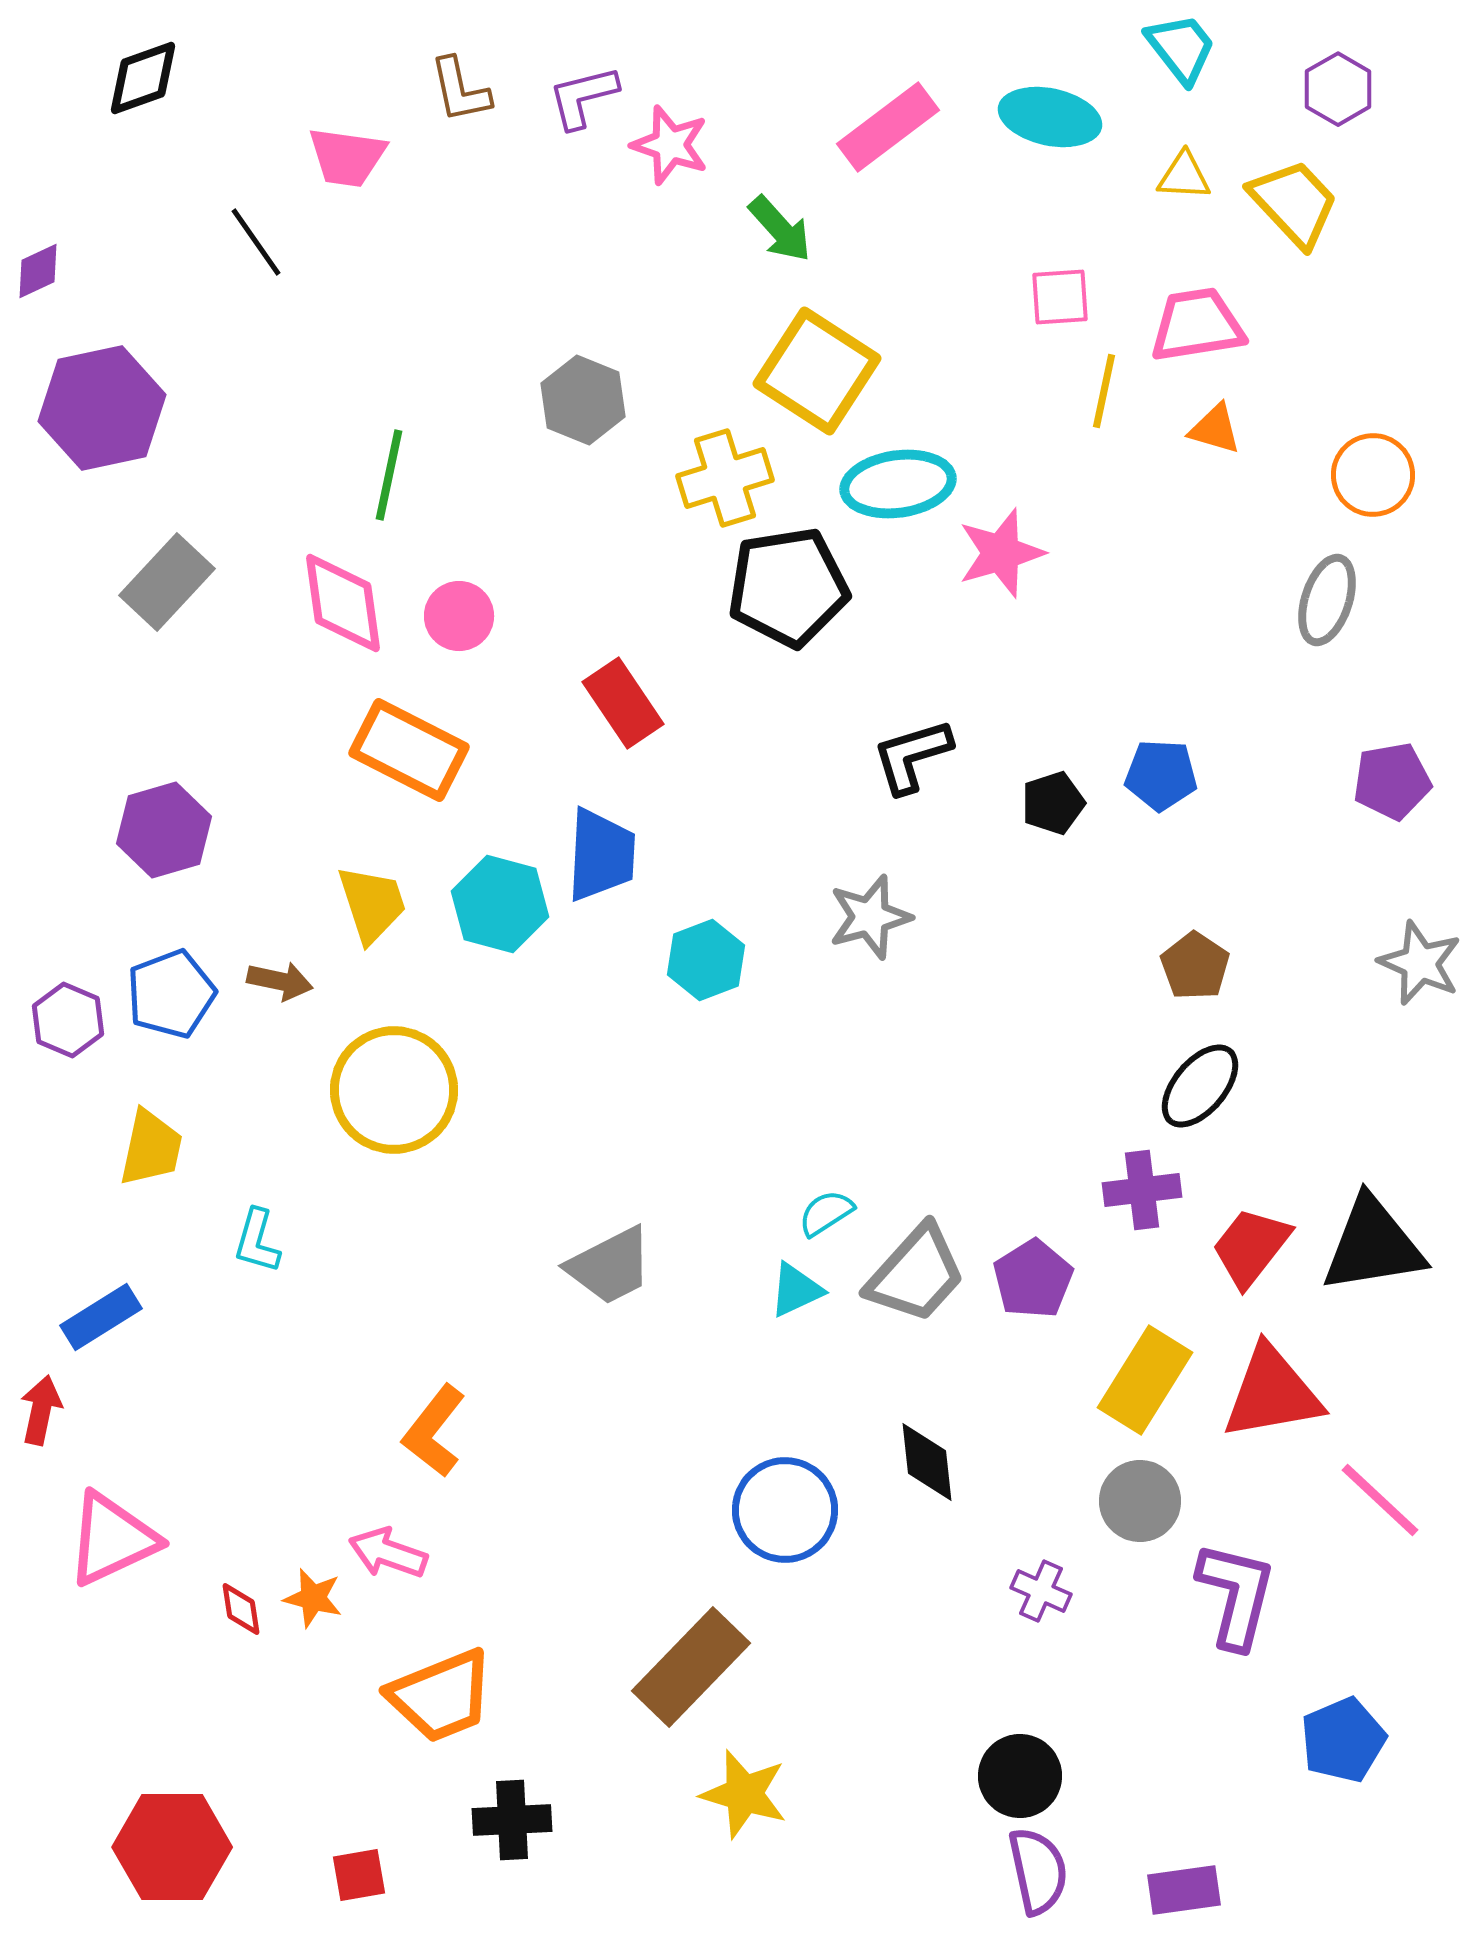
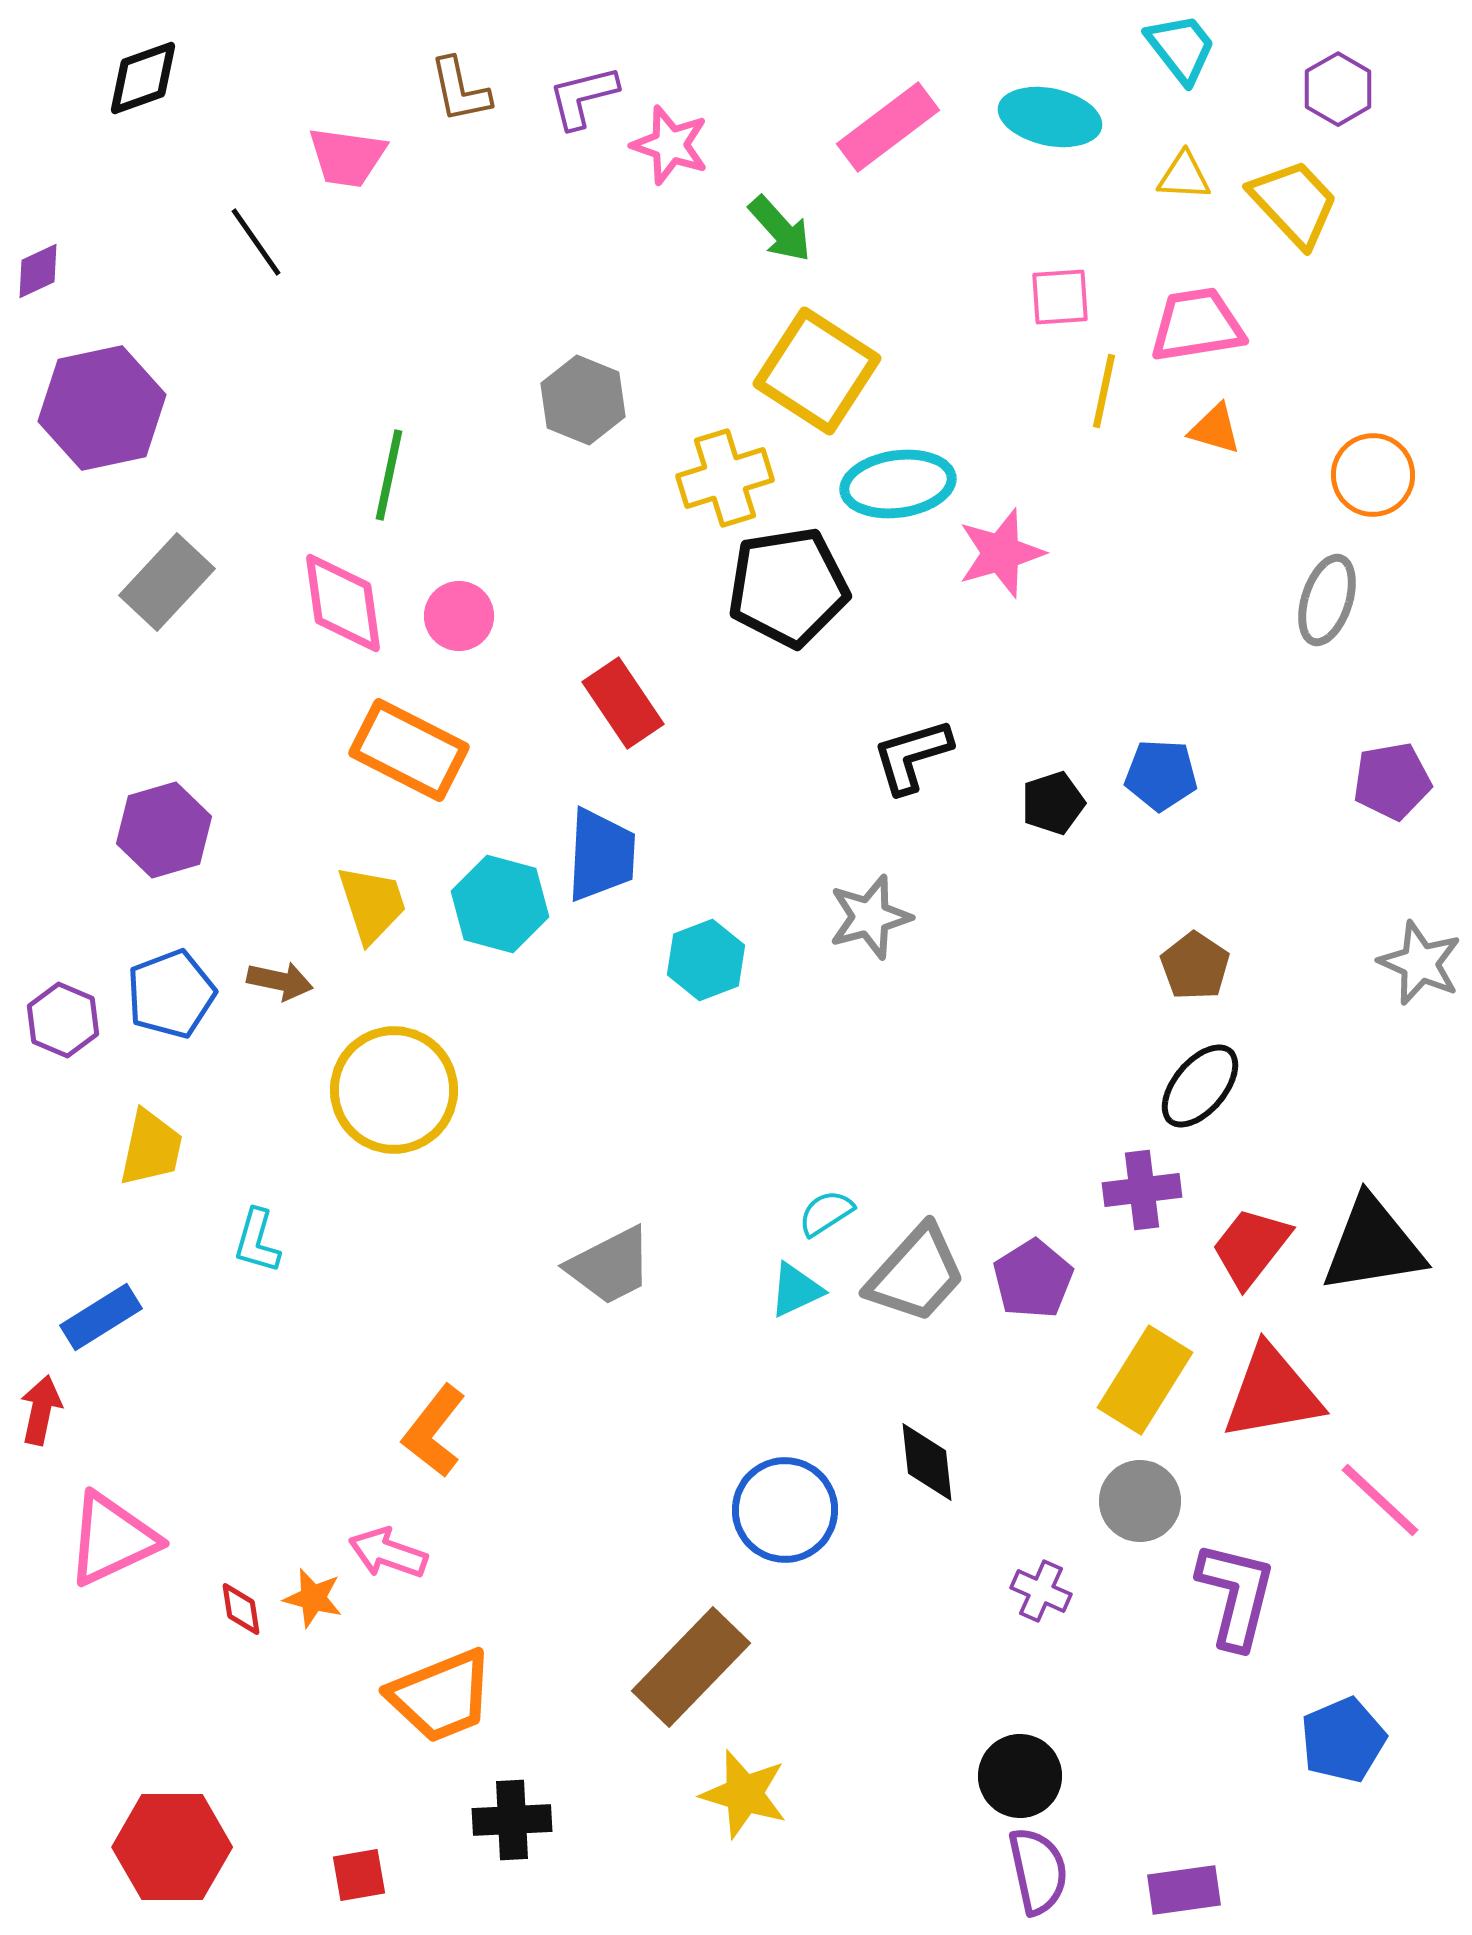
purple hexagon at (68, 1020): moved 5 px left
